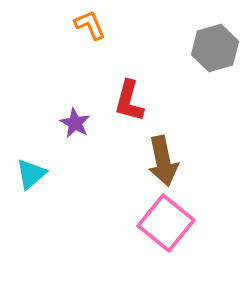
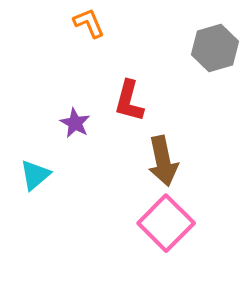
orange L-shape: moved 1 px left, 2 px up
cyan triangle: moved 4 px right, 1 px down
pink square: rotated 6 degrees clockwise
